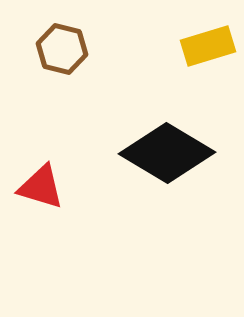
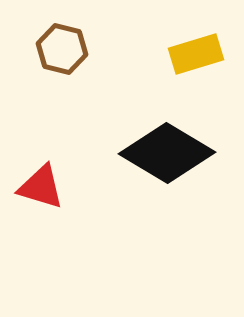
yellow rectangle: moved 12 px left, 8 px down
